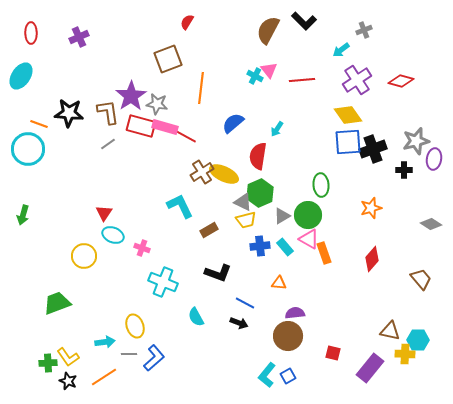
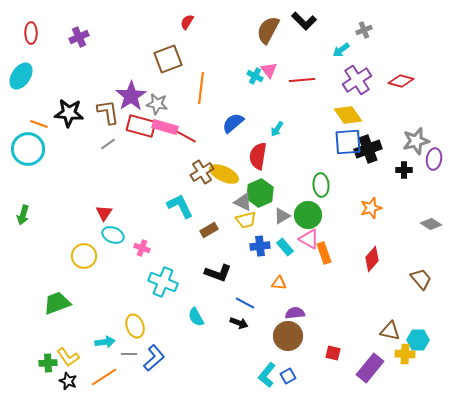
black cross at (373, 149): moved 5 px left
